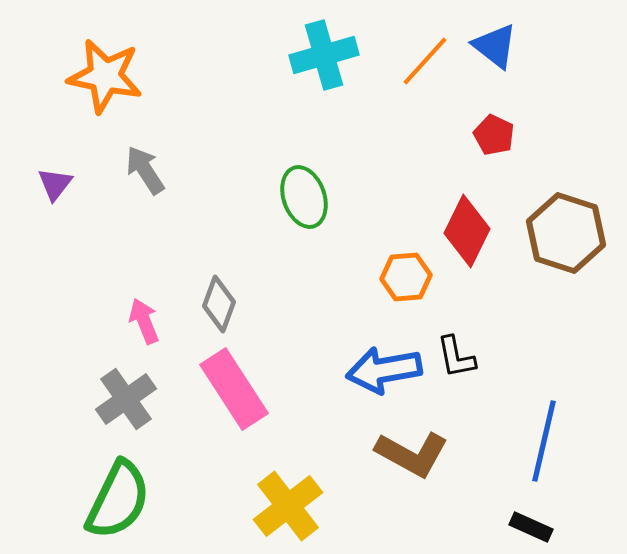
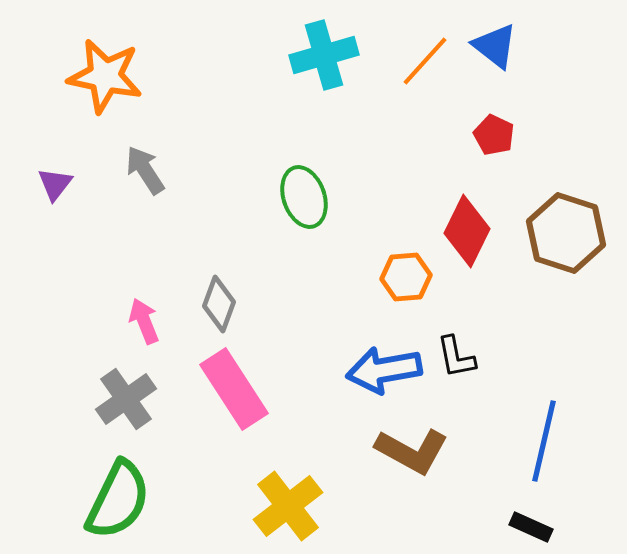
brown L-shape: moved 3 px up
